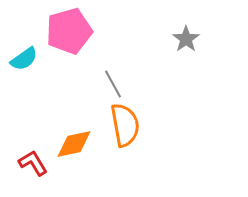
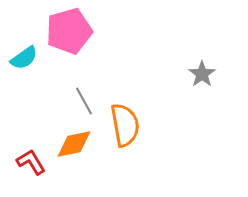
gray star: moved 16 px right, 35 px down
cyan semicircle: moved 1 px up
gray line: moved 29 px left, 17 px down
red L-shape: moved 2 px left, 1 px up
